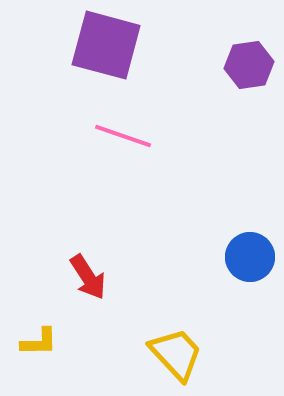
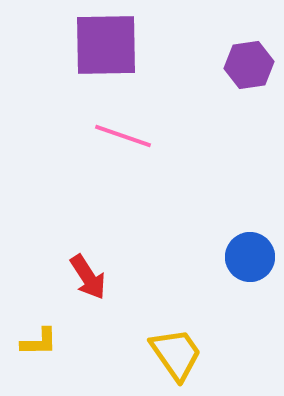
purple square: rotated 16 degrees counterclockwise
yellow trapezoid: rotated 8 degrees clockwise
